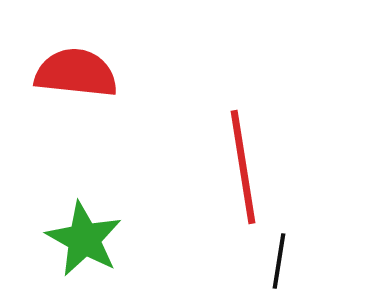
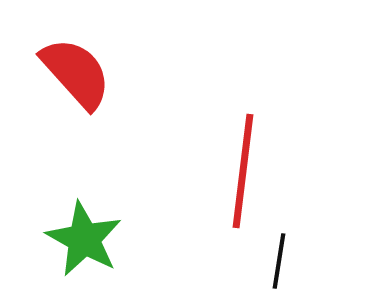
red semicircle: rotated 42 degrees clockwise
red line: moved 4 px down; rotated 16 degrees clockwise
